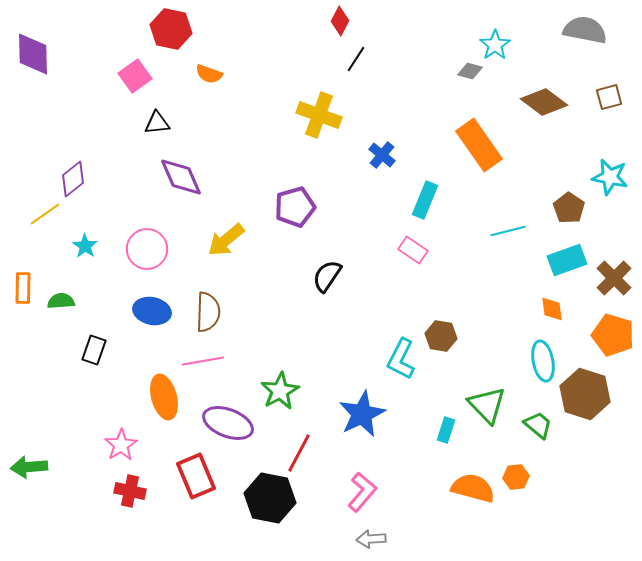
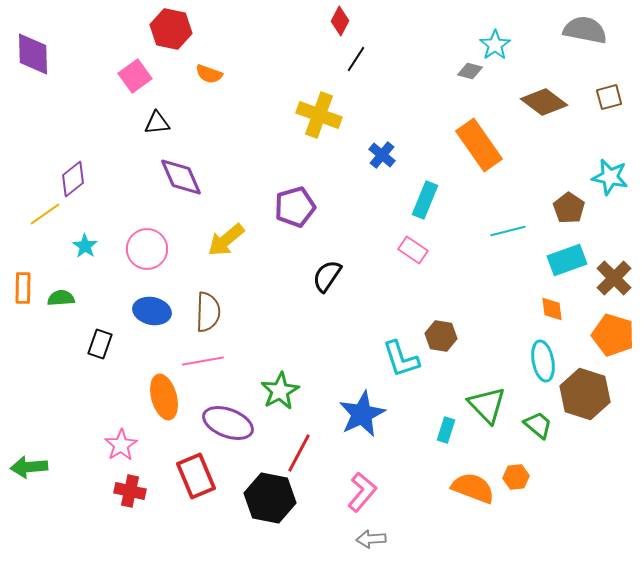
green semicircle at (61, 301): moved 3 px up
black rectangle at (94, 350): moved 6 px right, 6 px up
cyan L-shape at (401, 359): rotated 45 degrees counterclockwise
orange semicircle at (473, 488): rotated 6 degrees clockwise
